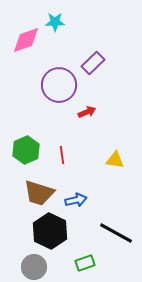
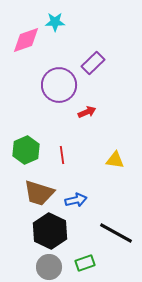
gray circle: moved 15 px right
